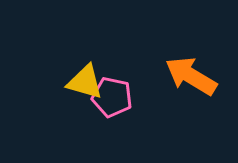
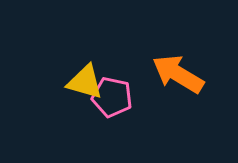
orange arrow: moved 13 px left, 2 px up
